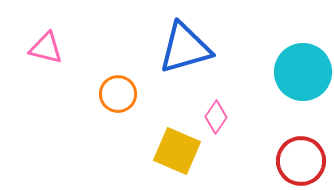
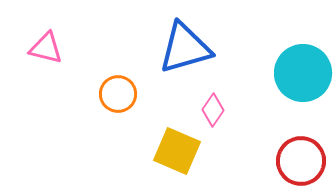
cyan circle: moved 1 px down
pink diamond: moved 3 px left, 7 px up
